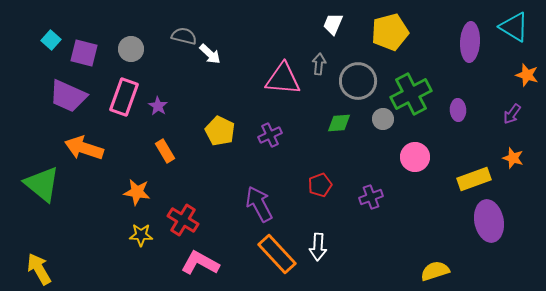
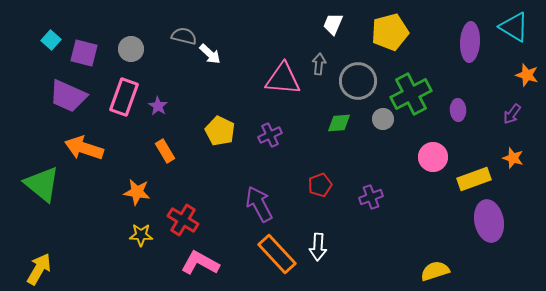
pink circle at (415, 157): moved 18 px right
yellow arrow at (39, 269): rotated 60 degrees clockwise
